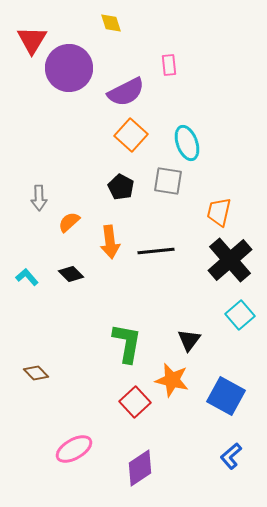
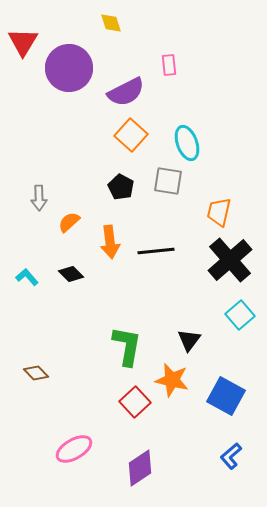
red triangle: moved 9 px left, 2 px down
green L-shape: moved 3 px down
